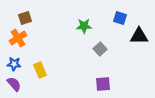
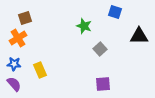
blue square: moved 5 px left, 6 px up
green star: rotated 21 degrees clockwise
